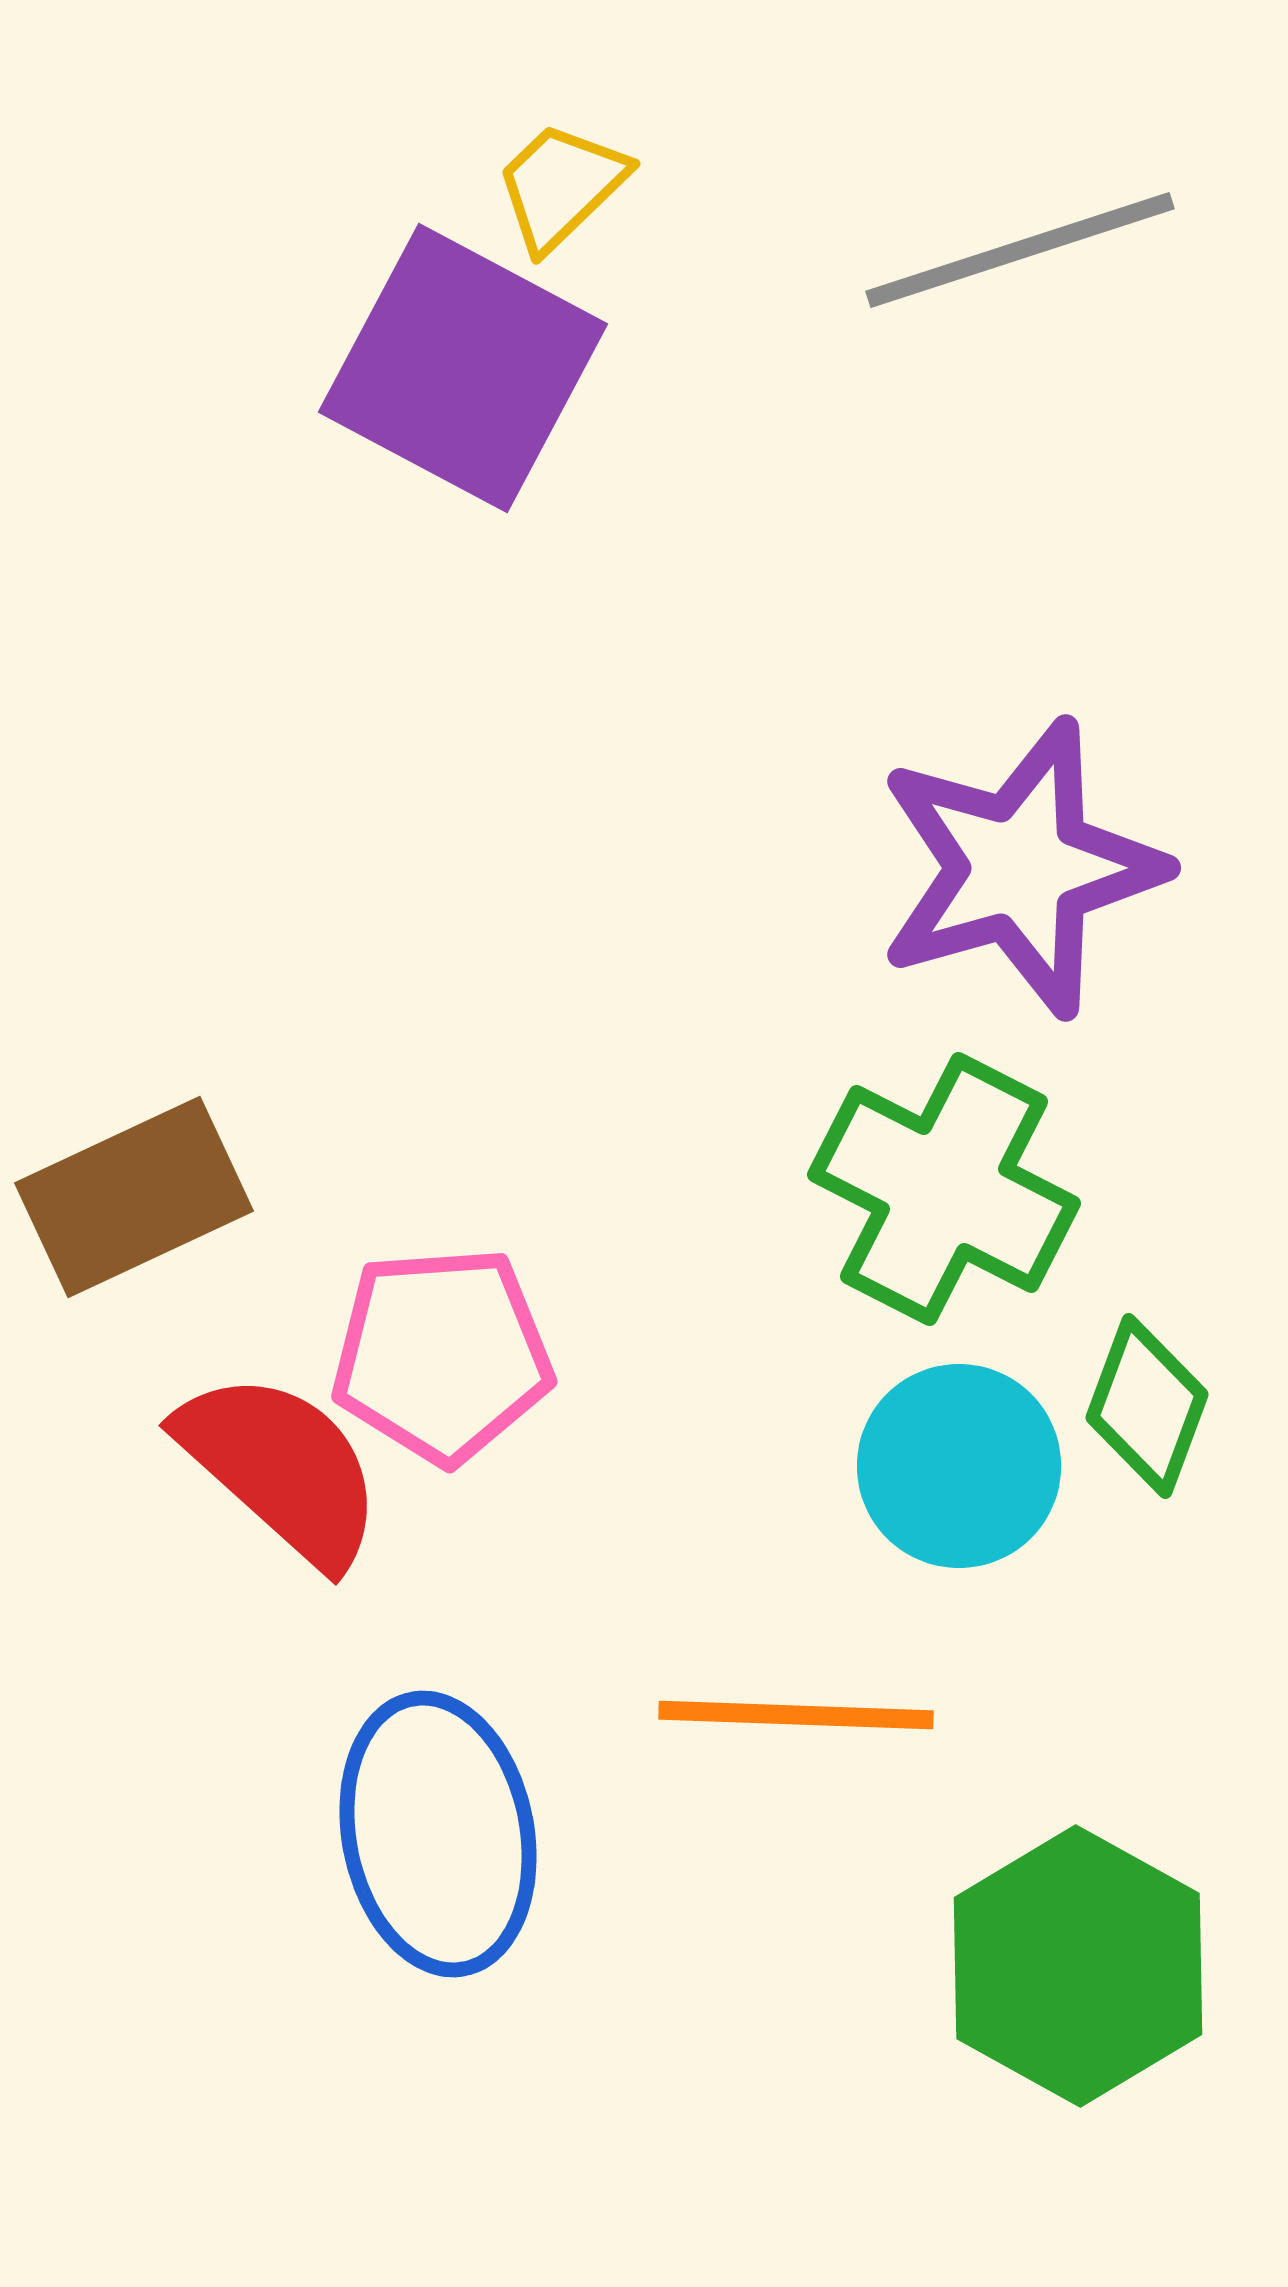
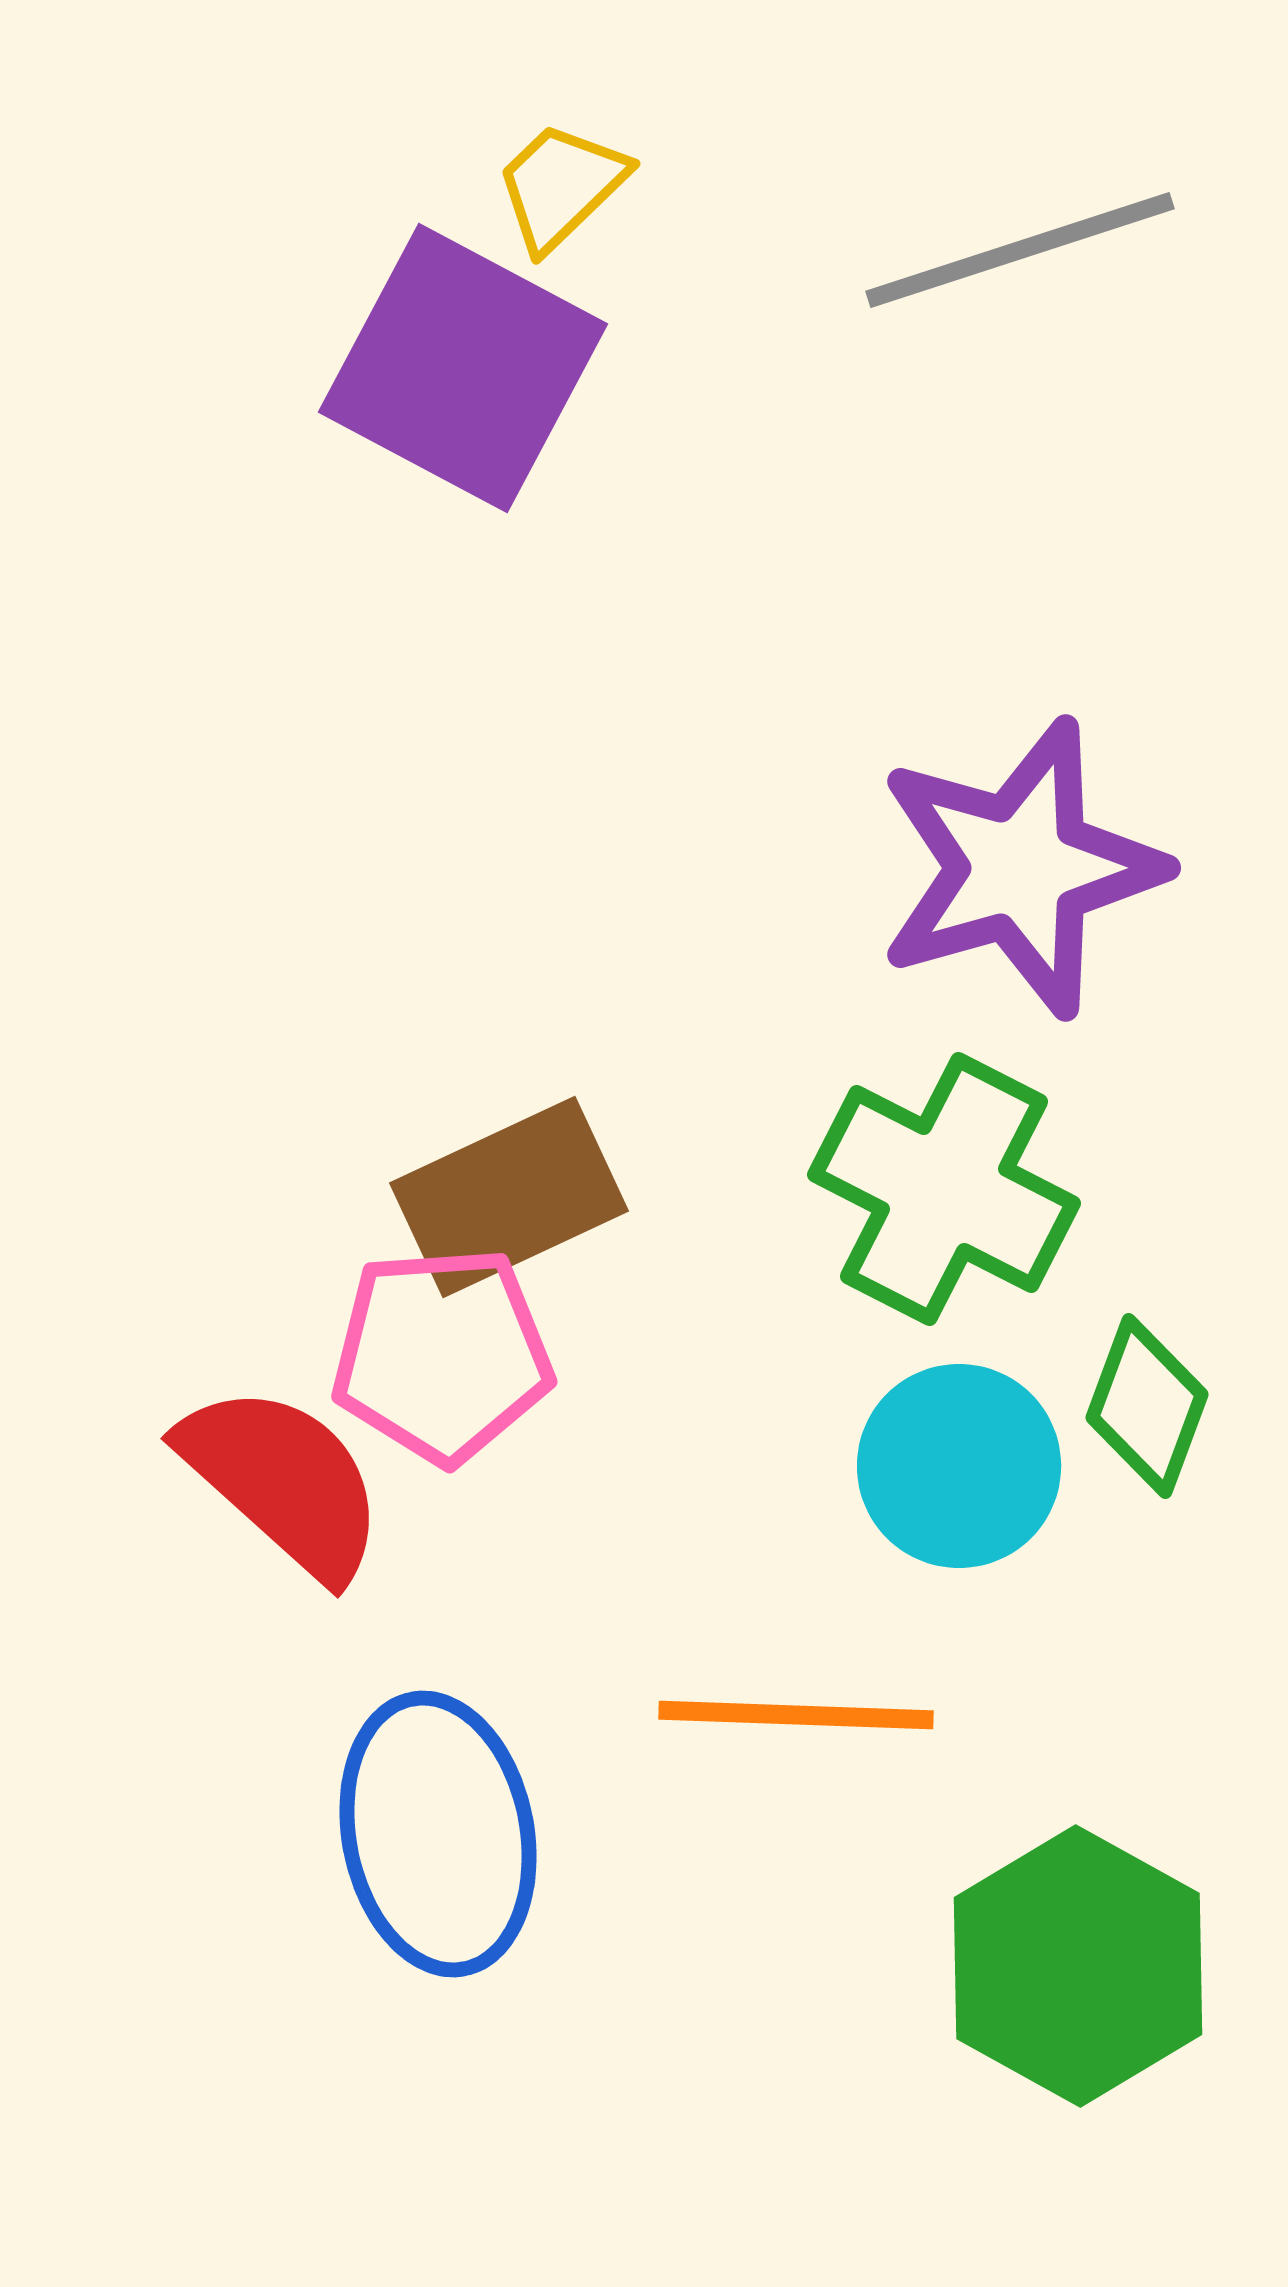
brown rectangle: moved 375 px right
red semicircle: moved 2 px right, 13 px down
